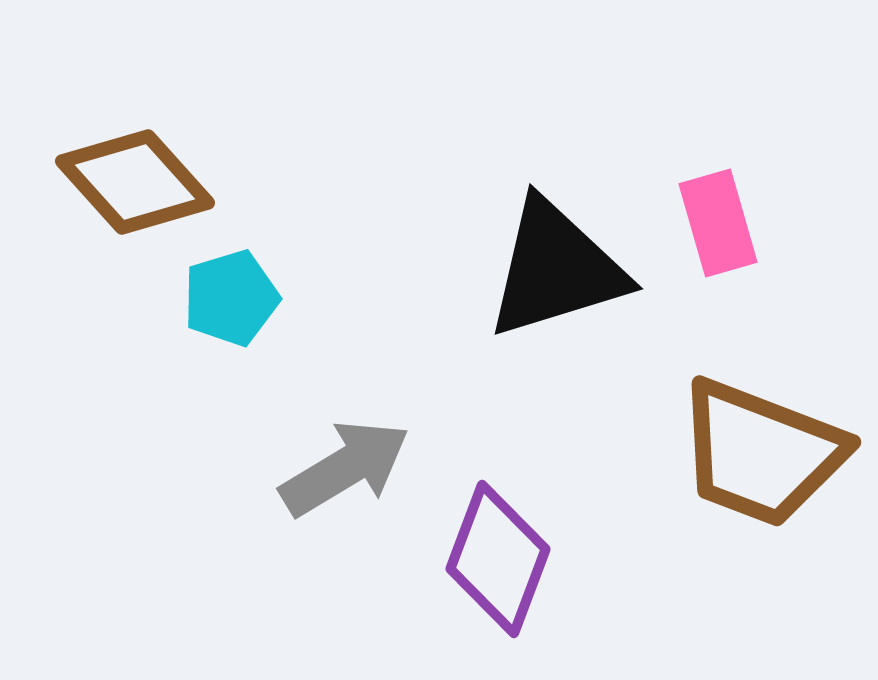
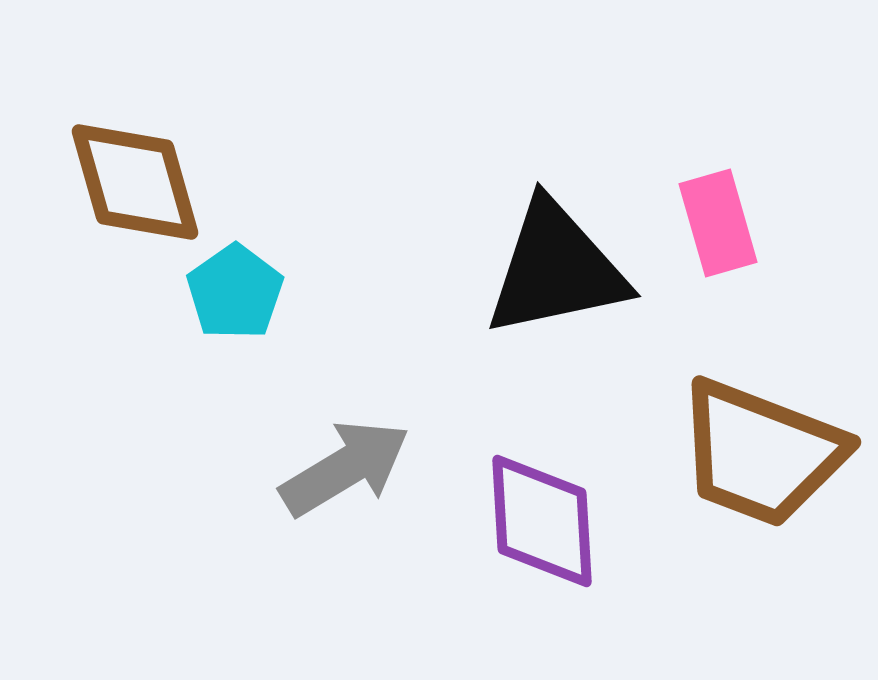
brown diamond: rotated 26 degrees clockwise
black triangle: rotated 5 degrees clockwise
cyan pentagon: moved 4 px right, 6 px up; rotated 18 degrees counterclockwise
purple diamond: moved 44 px right, 38 px up; rotated 24 degrees counterclockwise
